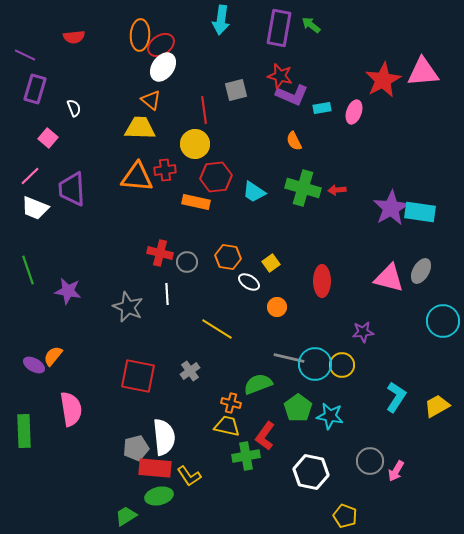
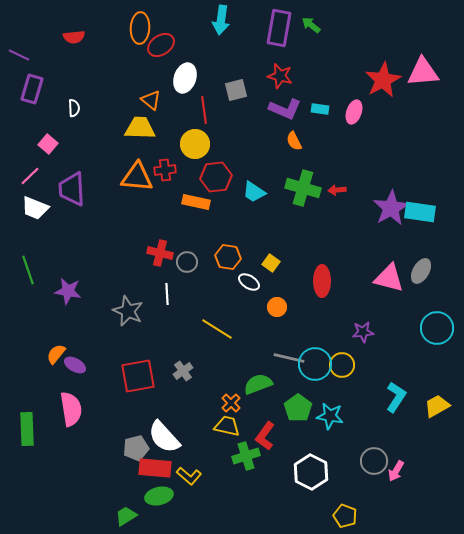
orange ellipse at (140, 35): moved 7 px up
purple line at (25, 55): moved 6 px left
white ellipse at (163, 67): moved 22 px right, 11 px down; rotated 16 degrees counterclockwise
purple rectangle at (35, 89): moved 3 px left
purple L-shape at (292, 95): moved 7 px left, 14 px down
white semicircle at (74, 108): rotated 18 degrees clockwise
cyan rectangle at (322, 108): moved 2 px left, 1 px down; rotated 18 degrees clockwise
pink square at (48, 138): moved 6 px down
yellow square at (271, 263): rotated 18 degrees counterclockwise
gray star at (128, 307): moved 4 px down
cyan circle at (443, 321): moved 6 px left, 7 px down
orange semicircle at (53, 356): moved 3 px right, 2 px up
purple ellipse at (34, 365): moved 41 px right
gray cross at (190, 371): moved 7 px left
red square at (138, 376): rotated 21 degrees counterclockwise
orange cross at (231, 403): rotated 30 degrees clockwise
green rectangle at (24, 431): moved 3 px right, 2 px up
white semicircle at (164, 437): rotated 144 degrees clockwise
green cross at (246, 456): rotated 8 degrees counterclockwise
gray circle at (370, 461): moved 4 px right
white hexagon at (311, 472): rotated 16 degrees clockwise
yellow L-shape at (189, 476): rotated 15 degrees counterclockwise
